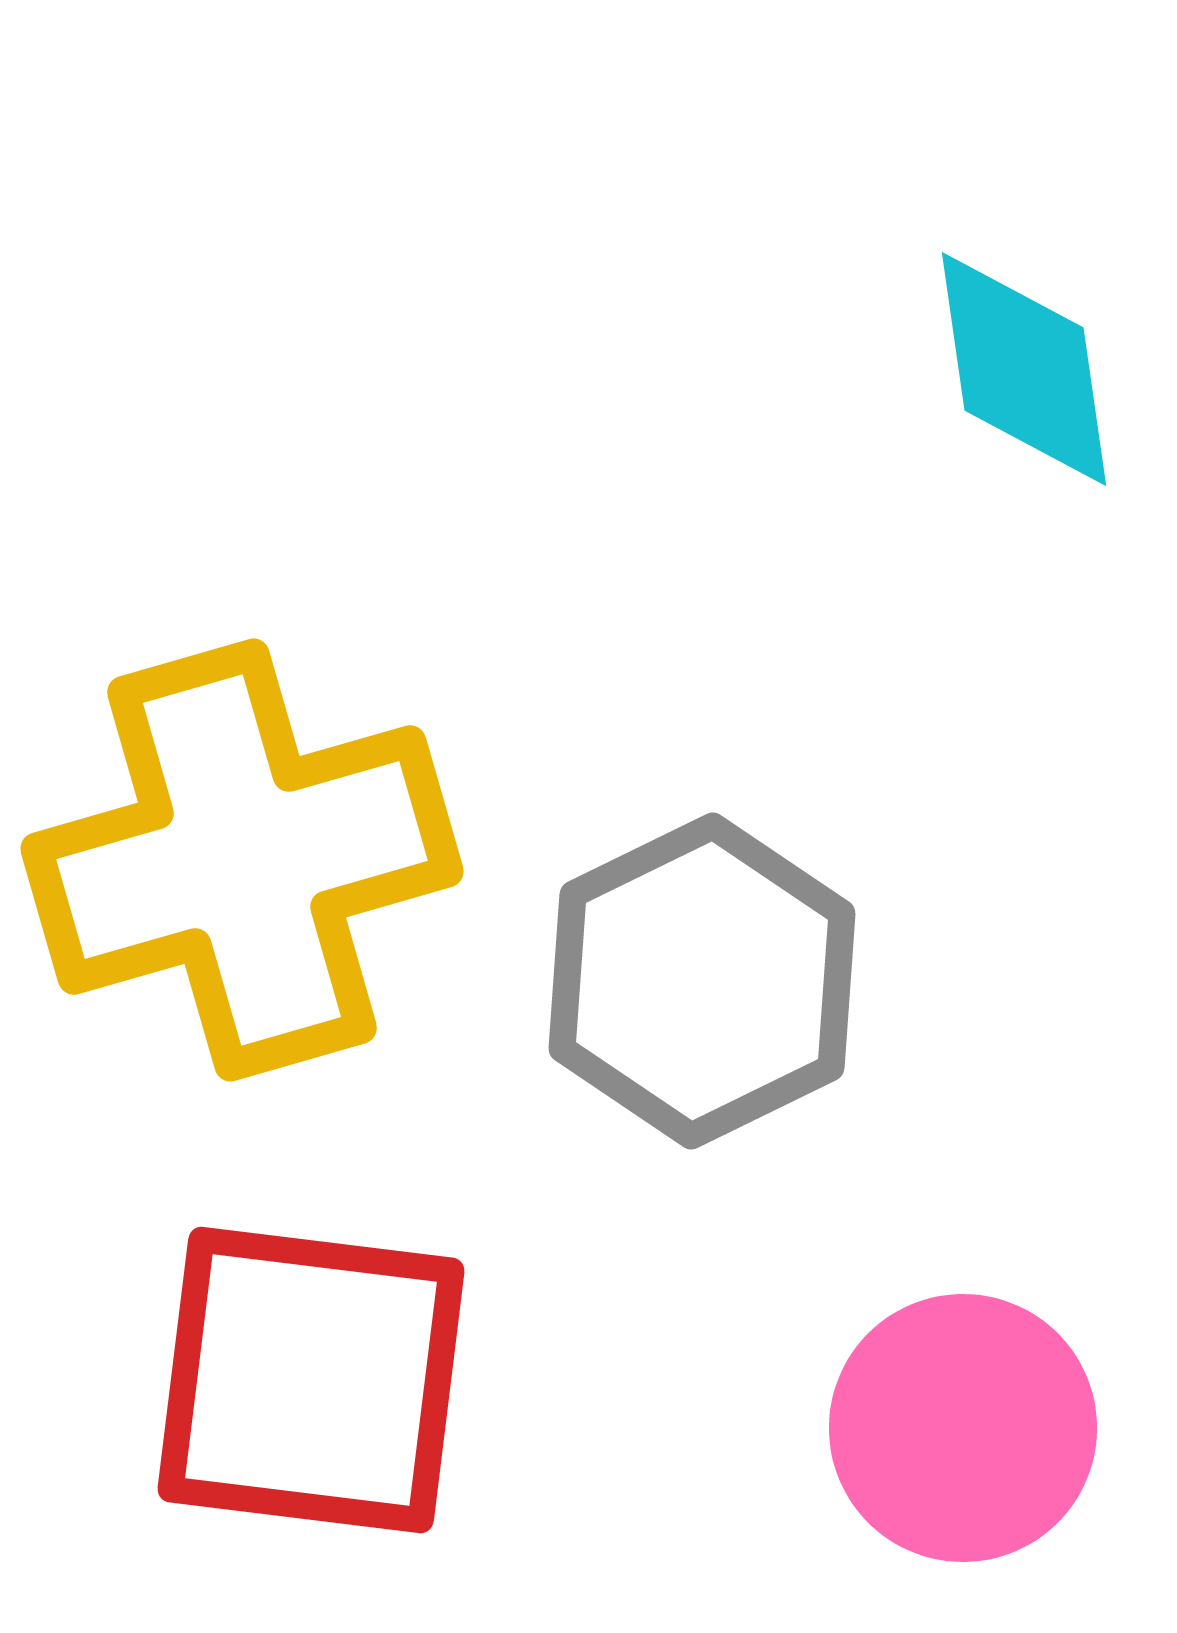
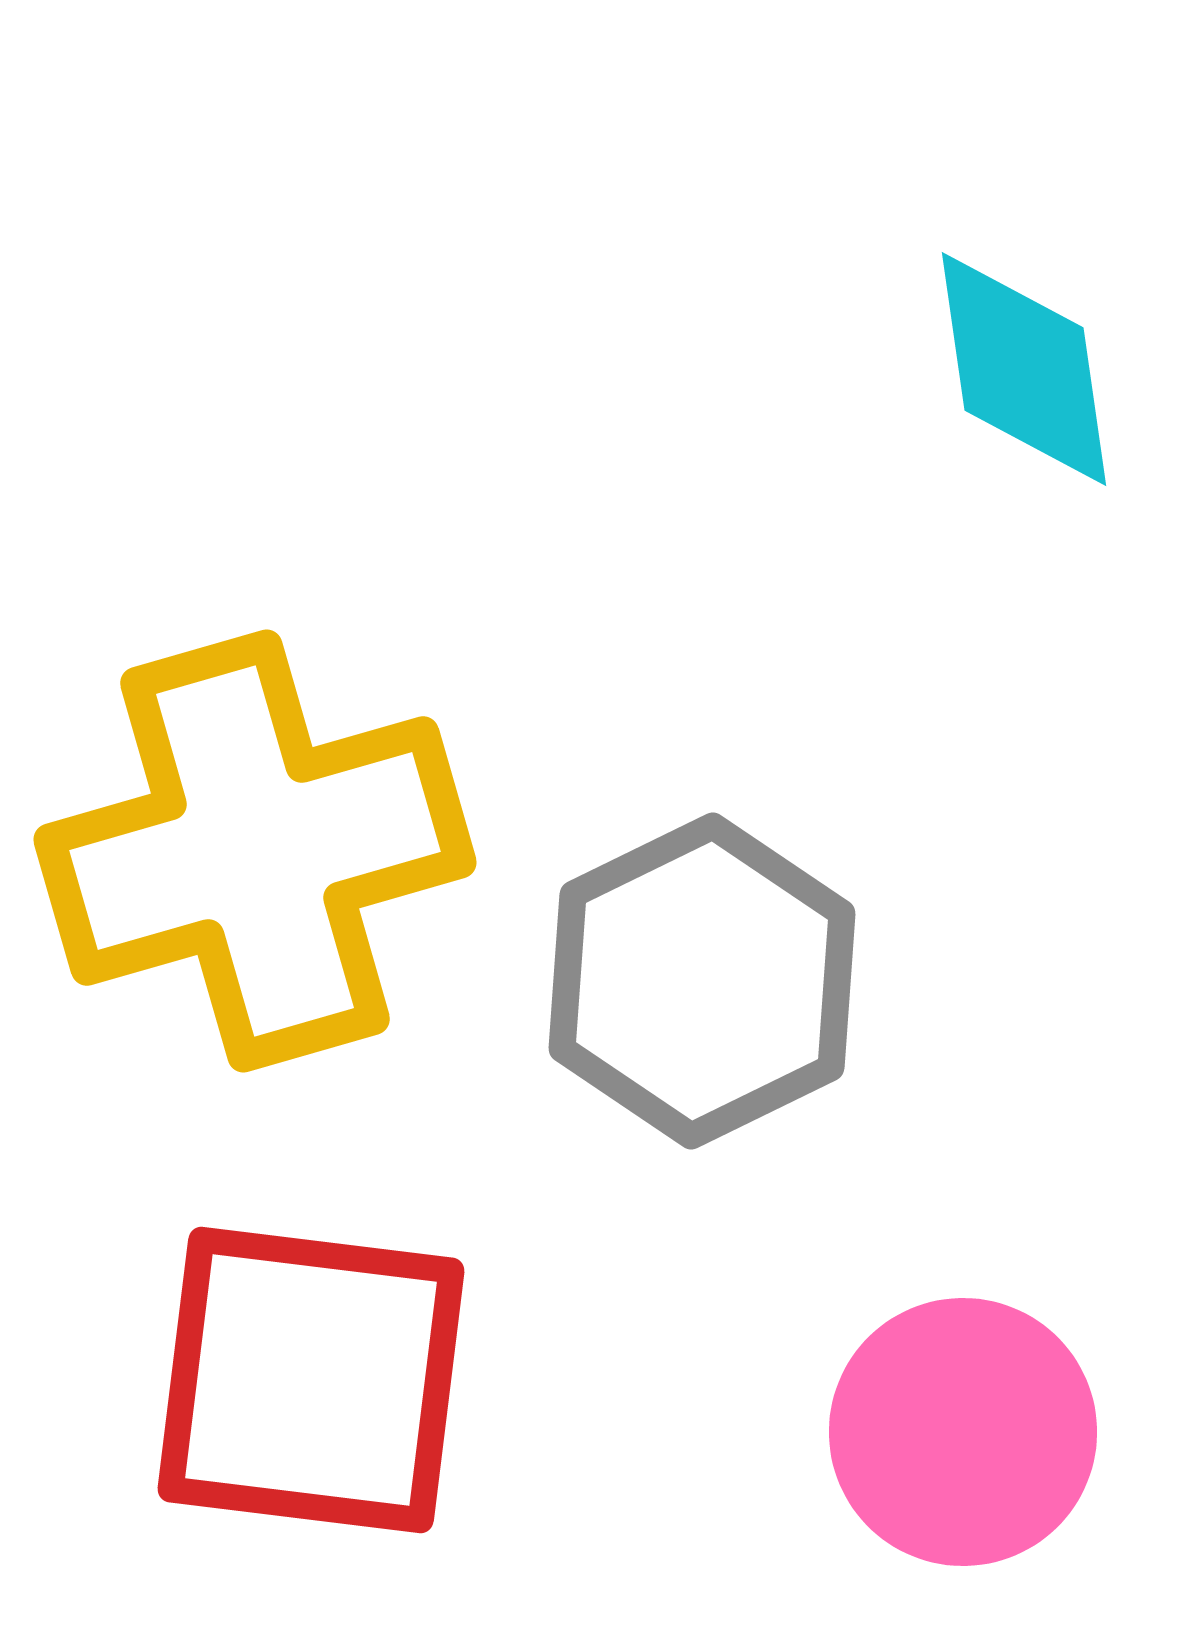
yellow cross: moved 13 px right, 9 px up
pink circle: moved 4 px down
